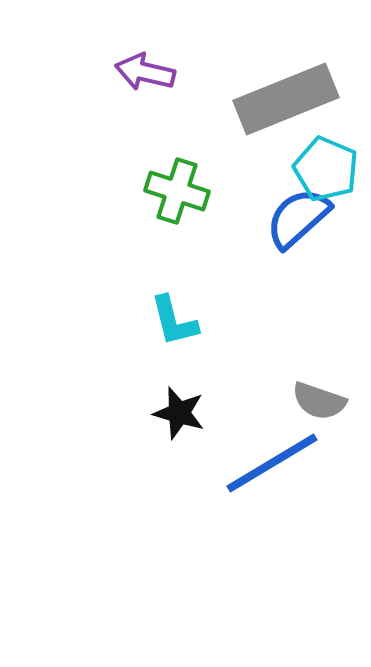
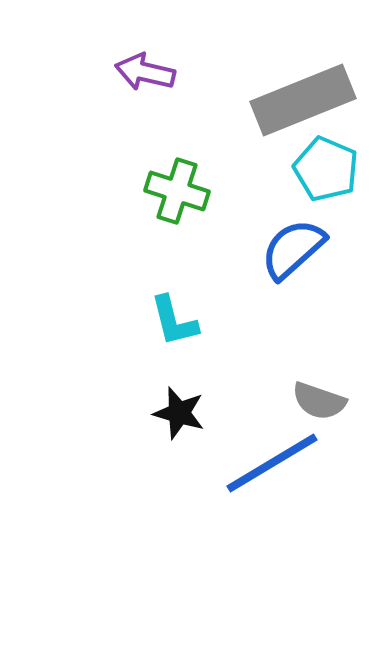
gray rectangle: moved 17 px right, 1 px down
blue semicircle: moved 5 px left, 31 px down
